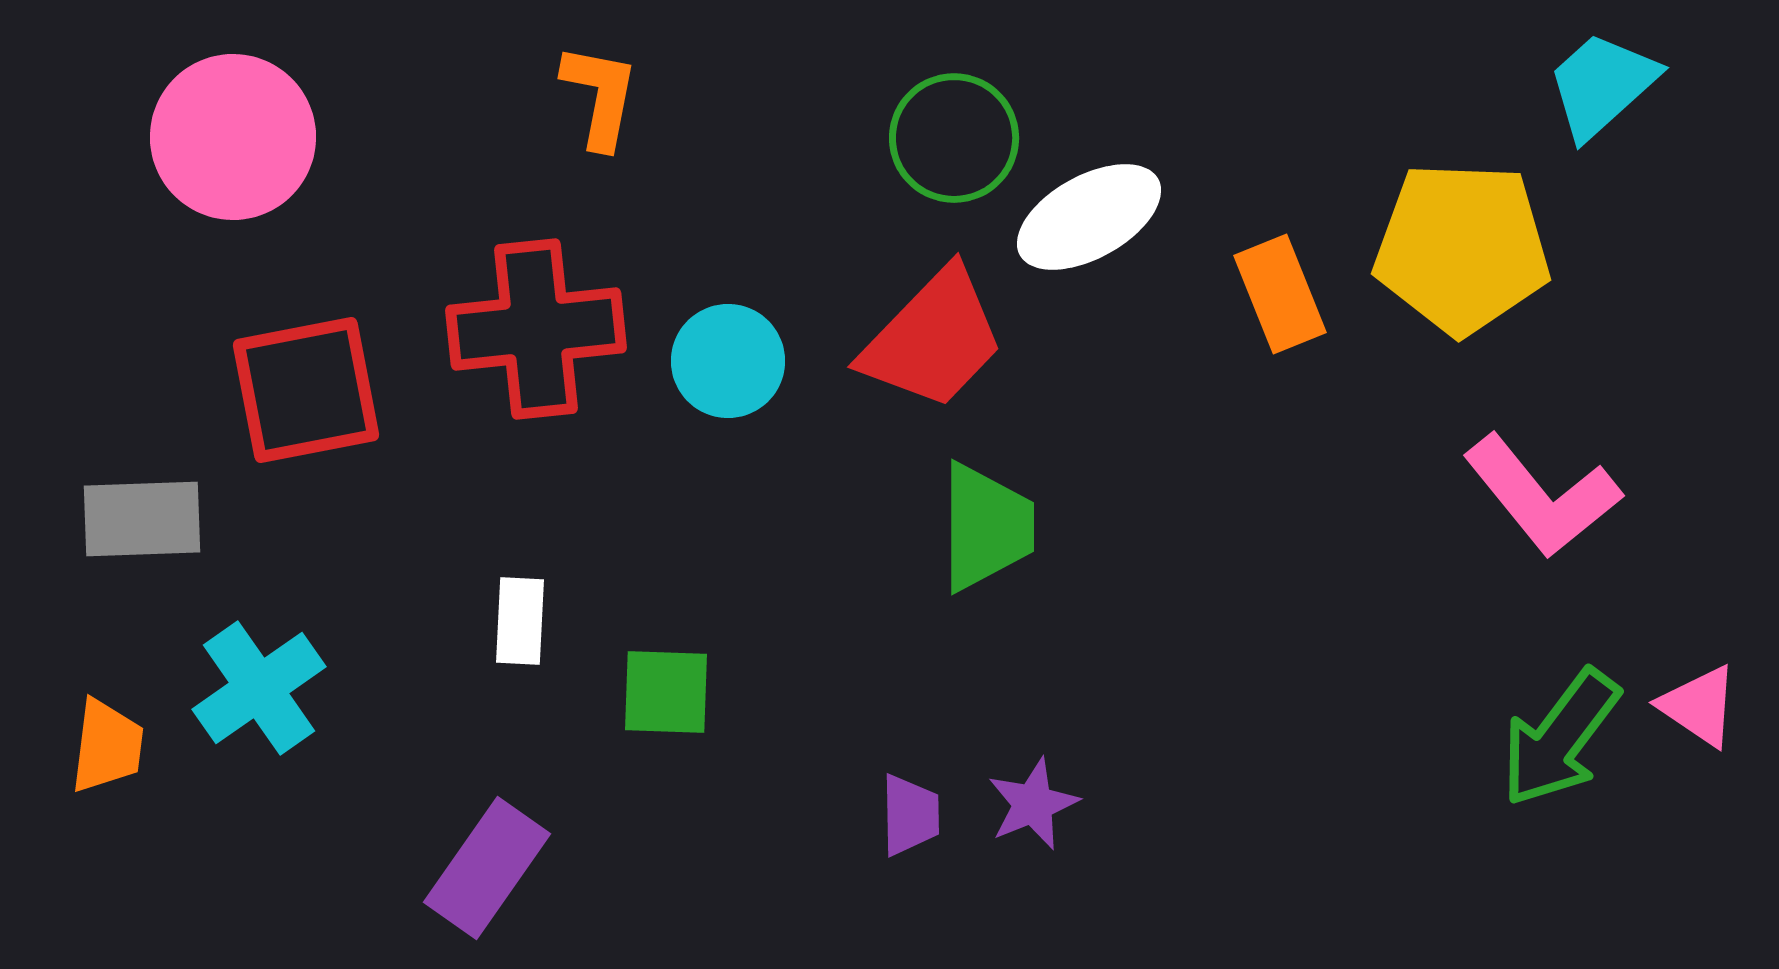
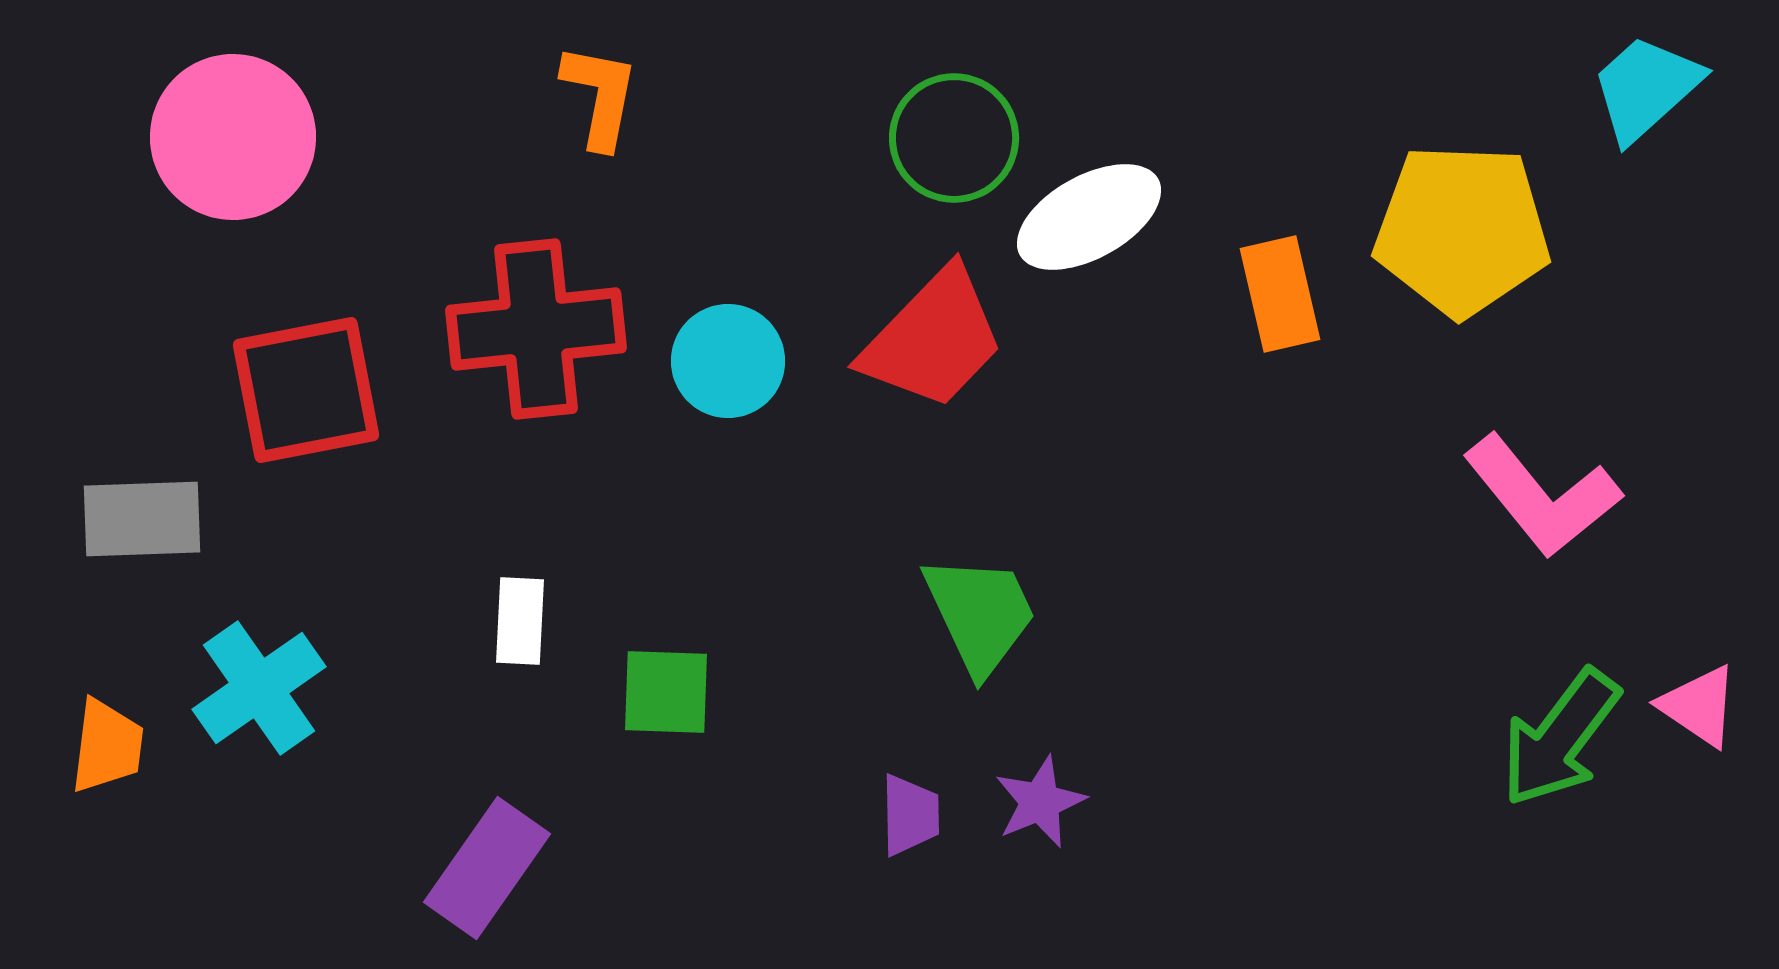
cyan trapezoid: moved 44 px right, 3 px down
yellow pentagon: moved 18 px up
orange rectangle: rotated 9 degrees clockwise
green trapezoid: moved 6 px left, 87 px down; rotated 25 degrees counterclockwise
purple star: moved 7 px right, 2 px up
